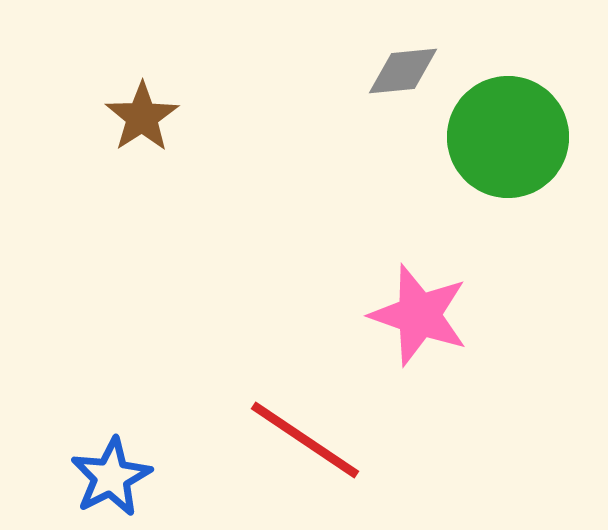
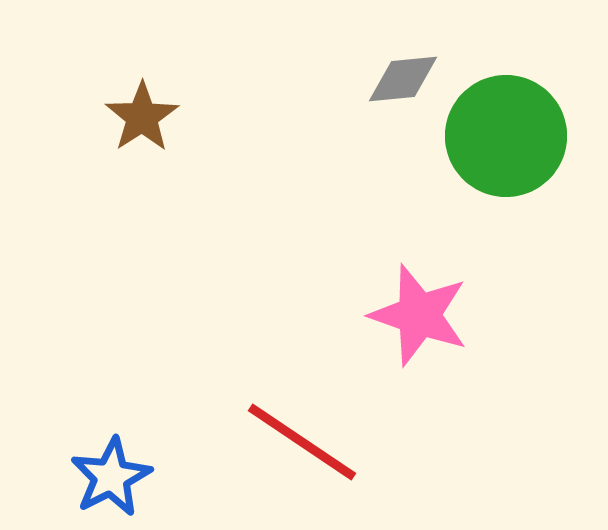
gray diamond: moved 8 px down
green circle: moved 2 px left, 1 px up
red line: moved 3 px left, 2 px down
